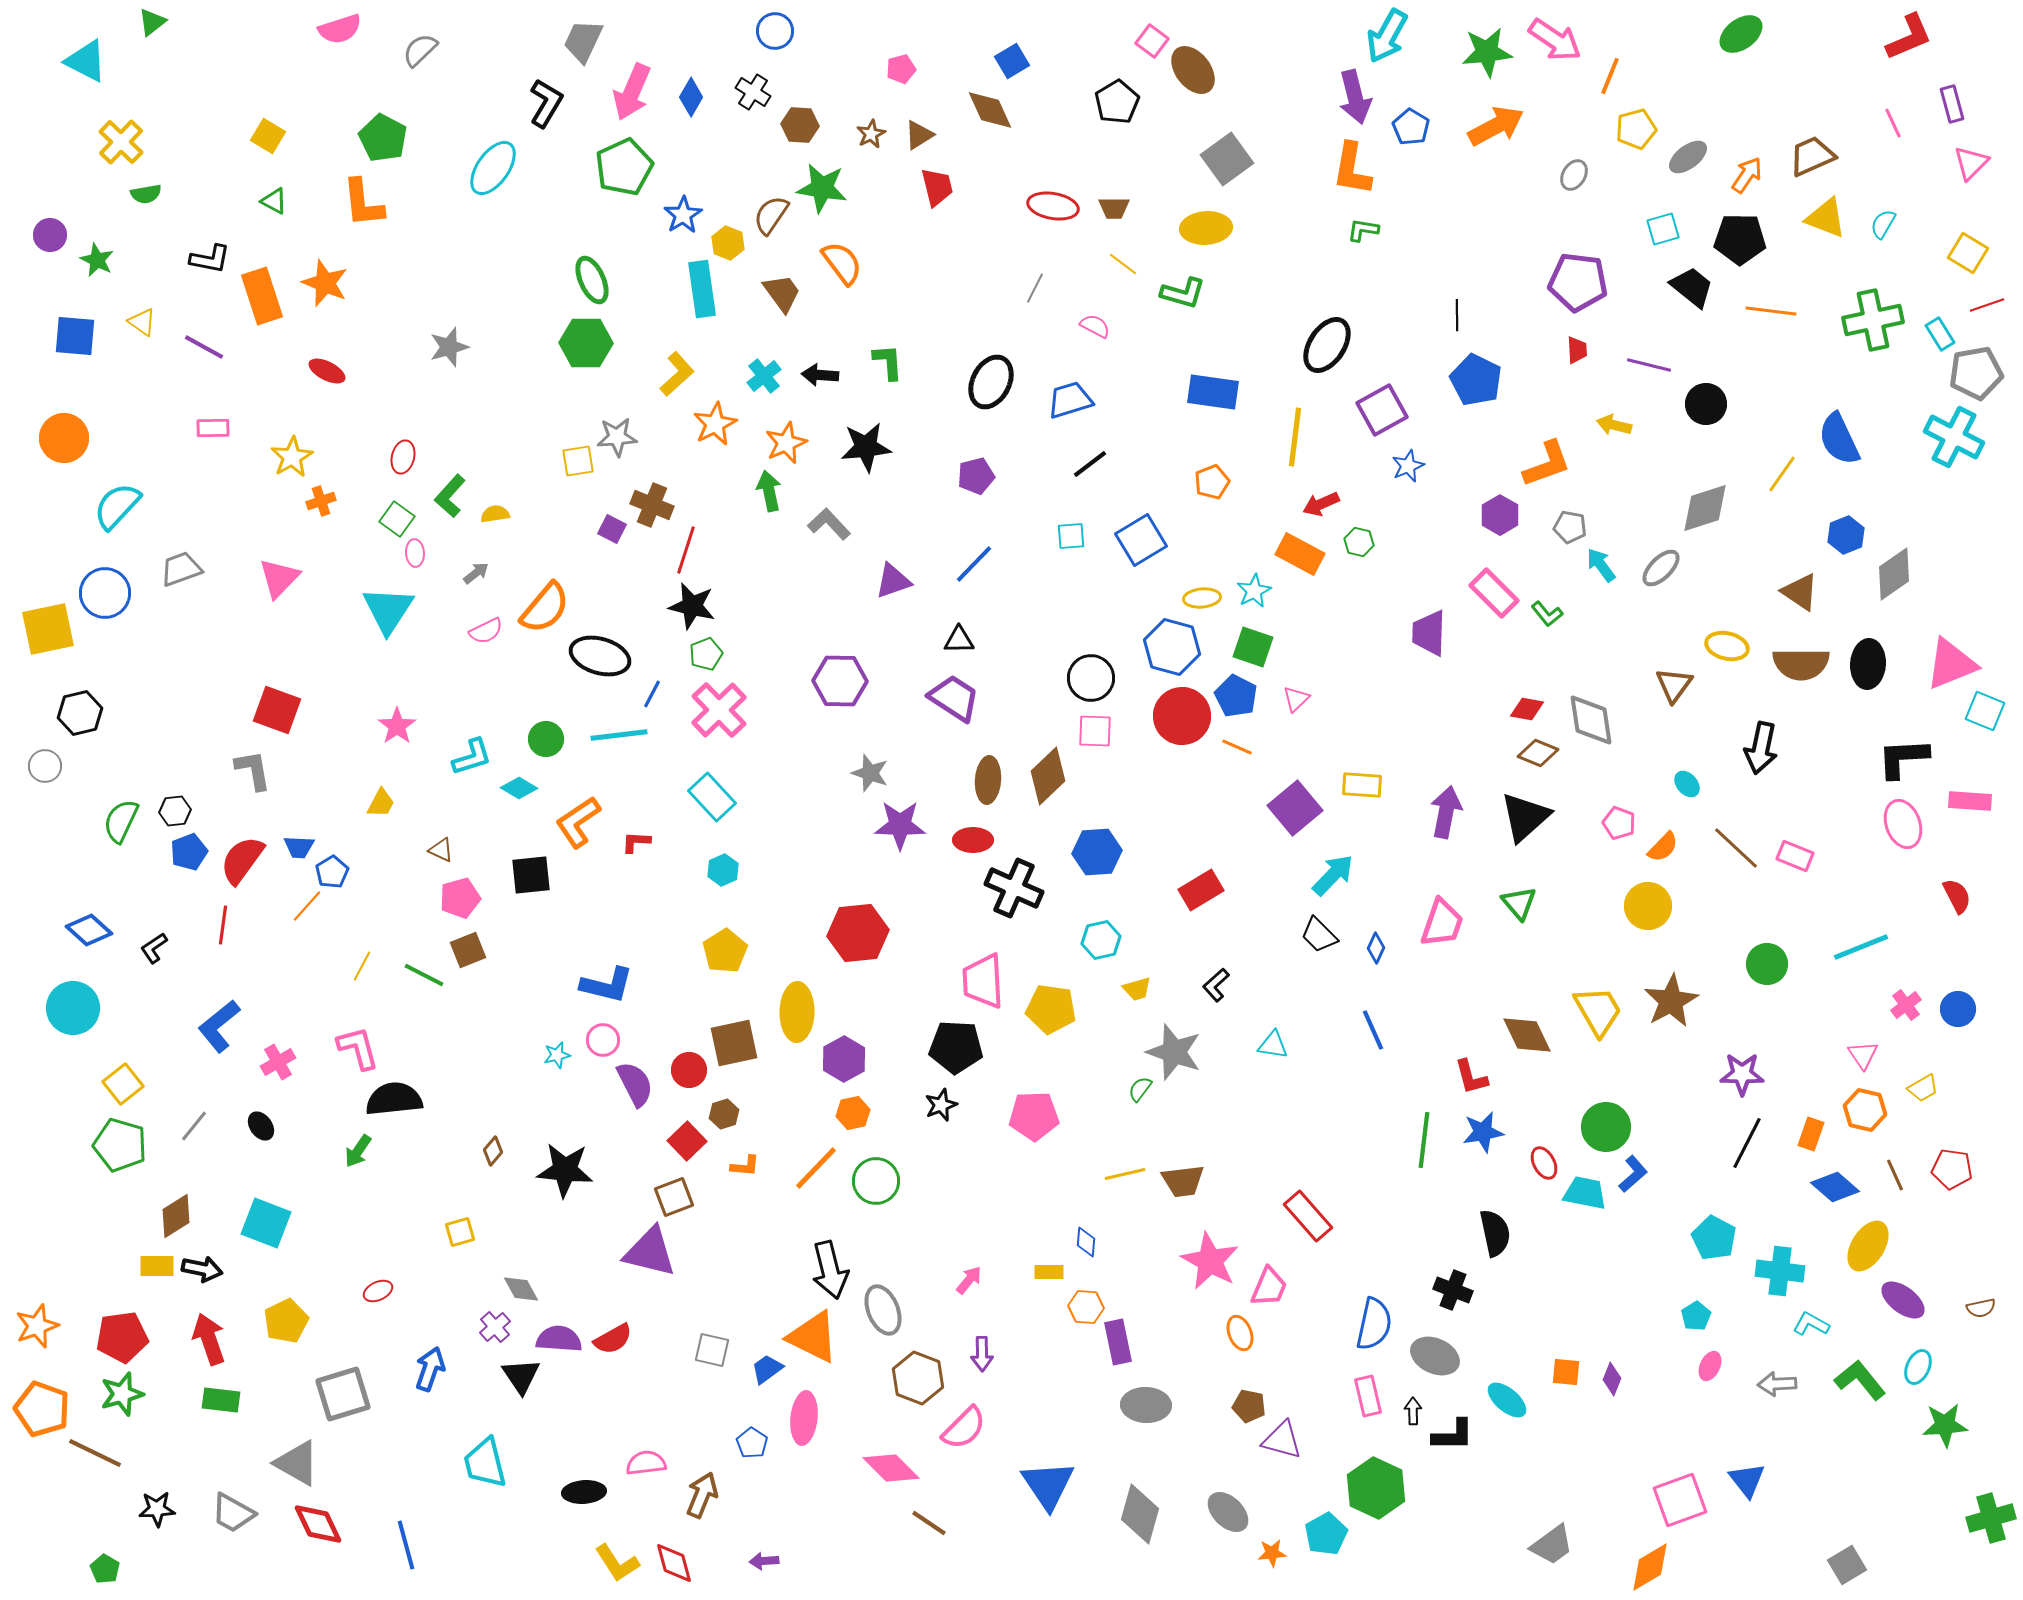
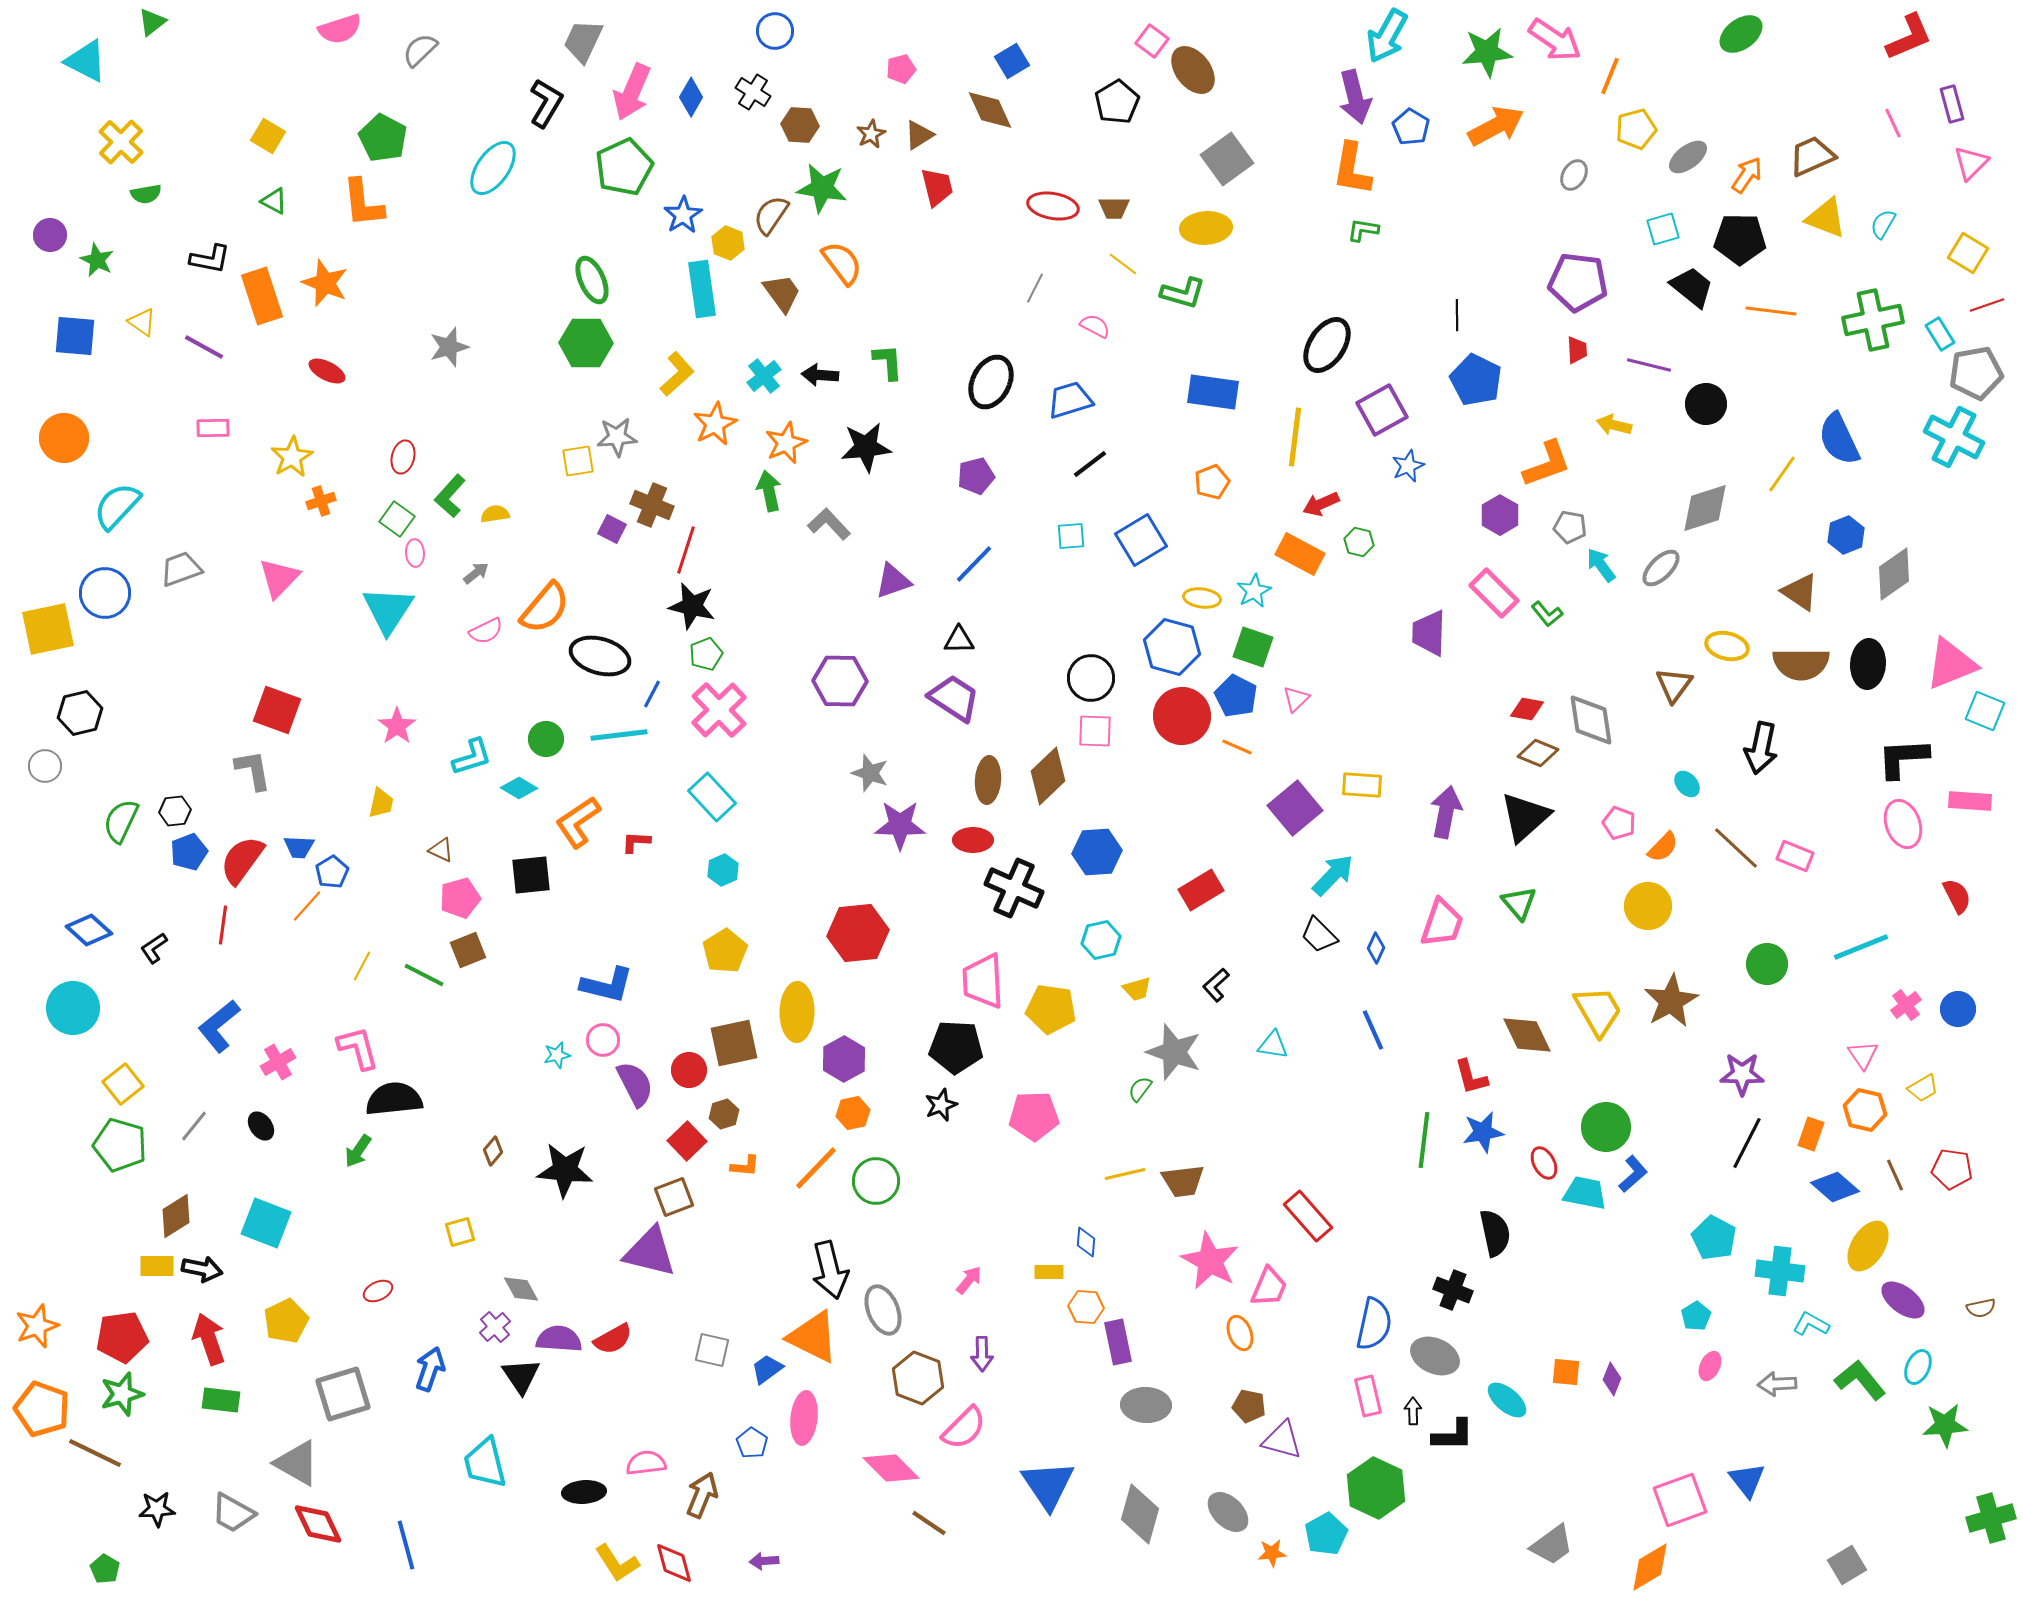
yellow ellipse at (1202, 598): rotated 12 degrees clockwise
yellow trapezoid at (381, 803): rotated 16 degrees counterclockwise
